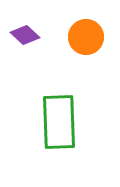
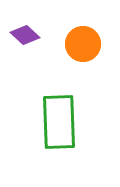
orange circle: moved 3 px left, 7 px down
